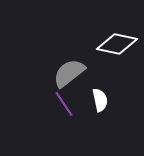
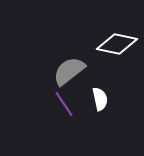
gray semicircle: moved 2 px up
white semicircle: moved 1 px up
